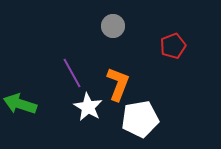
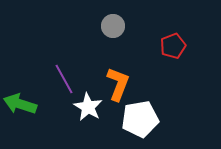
purple line: moved 8 px left, 6 px down
